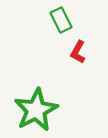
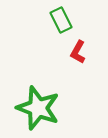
green star: moved 2 px right, 2 px up; rotated 24 degrees counterclockwise
